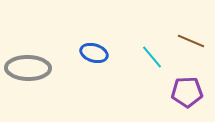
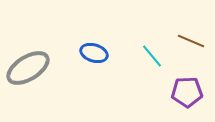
cyan line: moved 1 px up
gray ellipse: rotated 33 degrees counterclockwise
